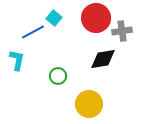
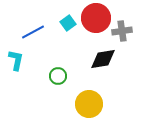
cyan square: moved 14 px right, 5 px down; rotated 14 degrees clockwise
cyan L-shape: moved 1 px left
